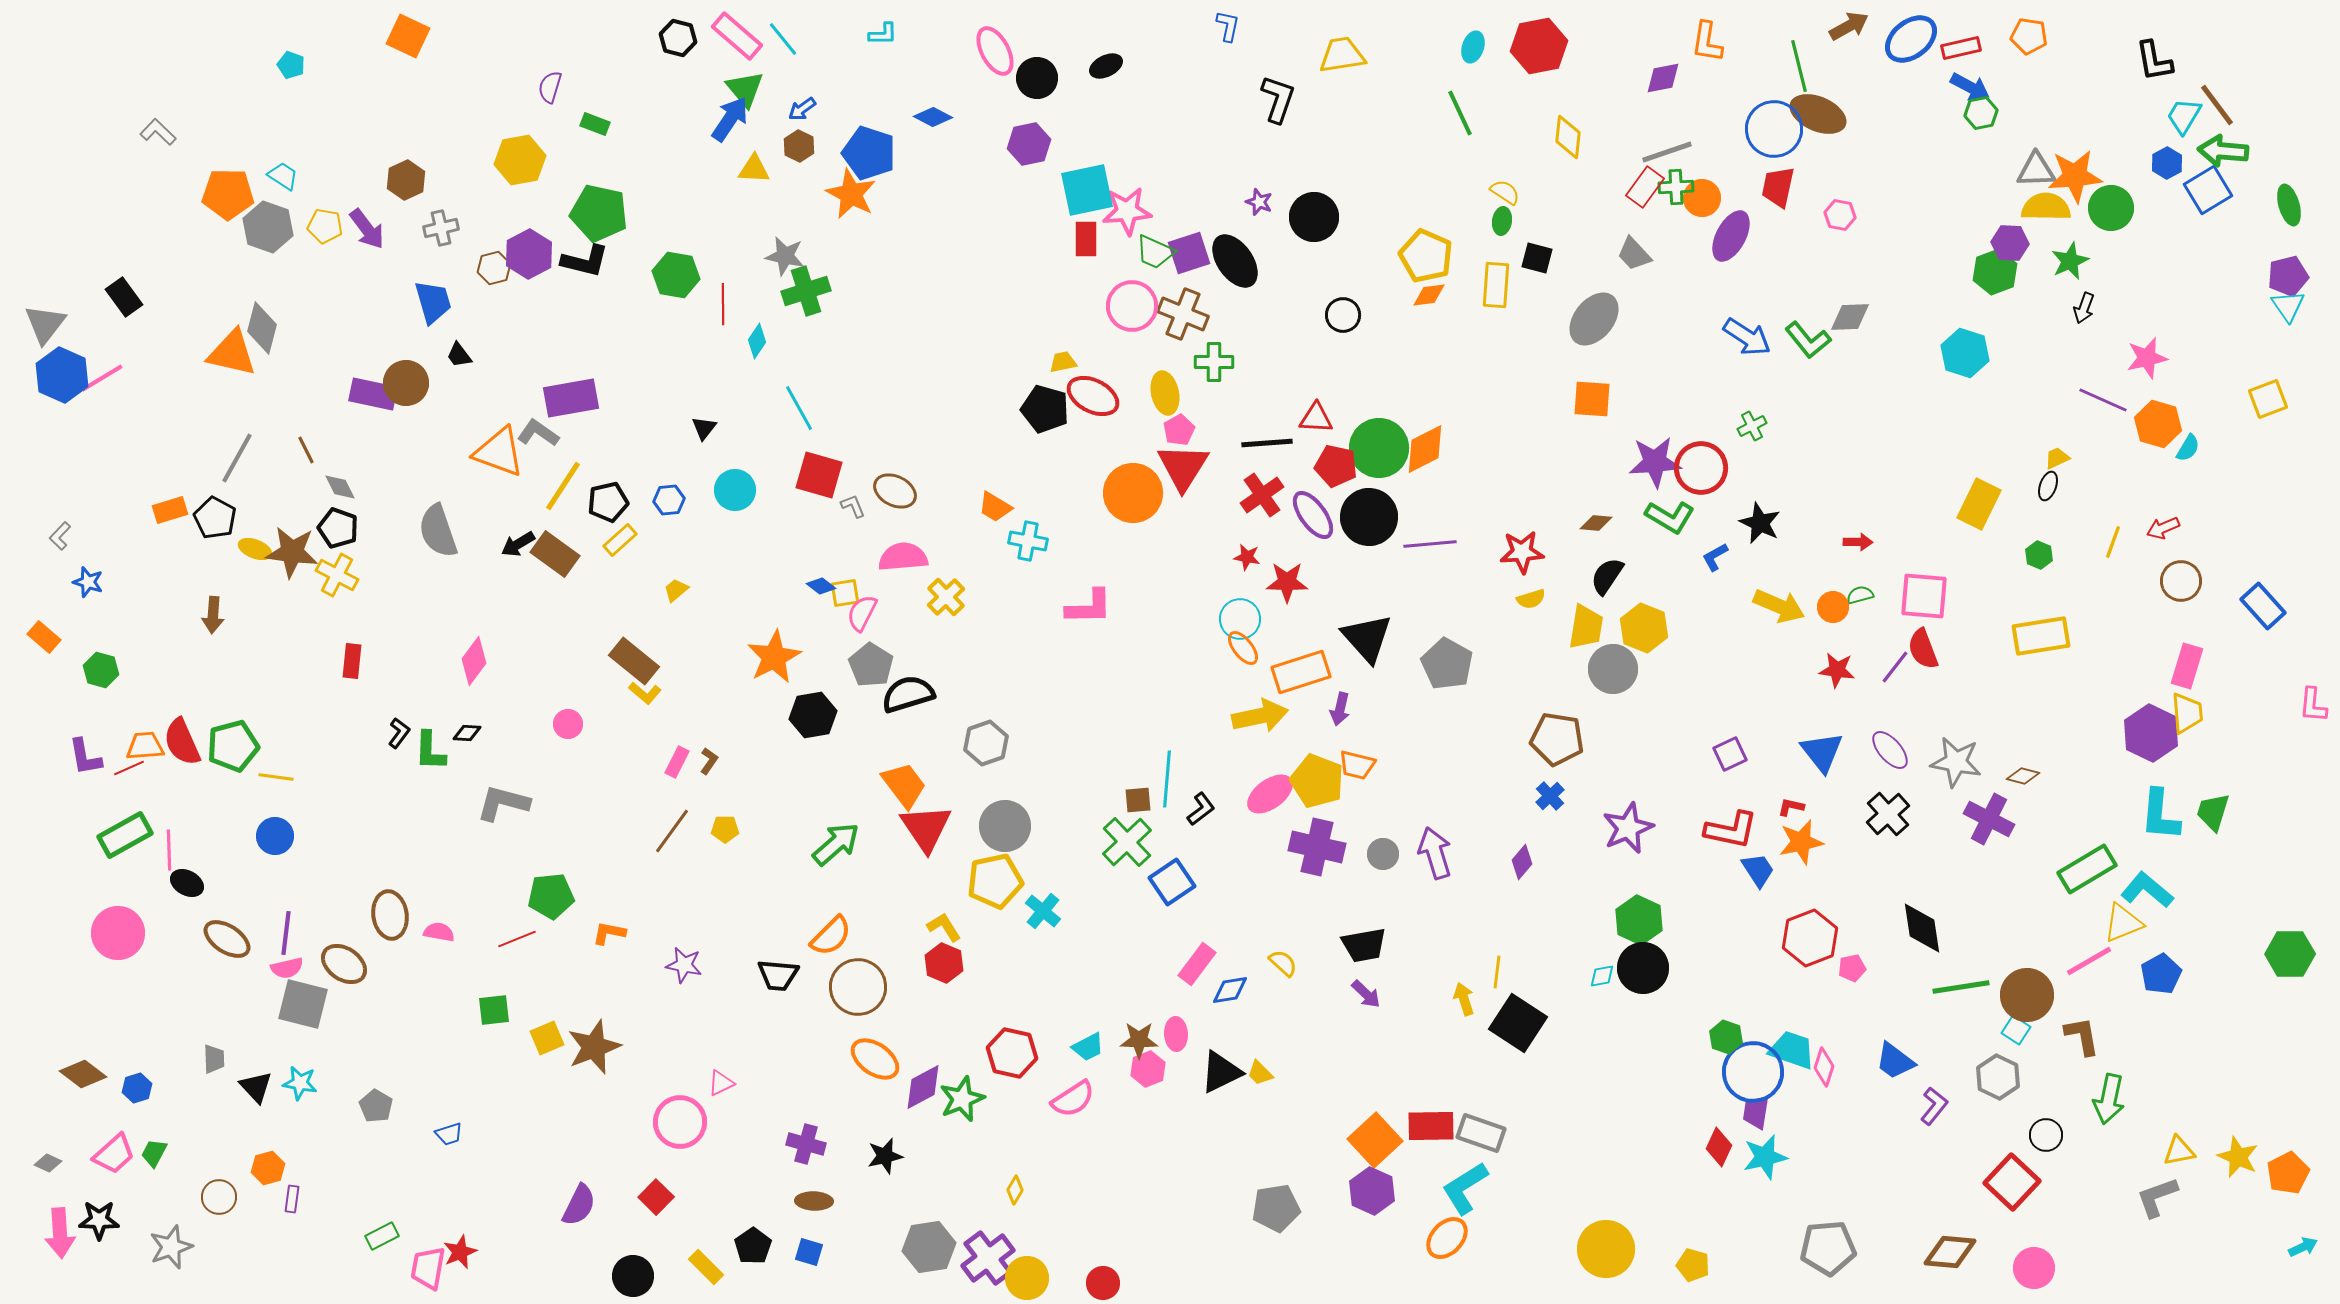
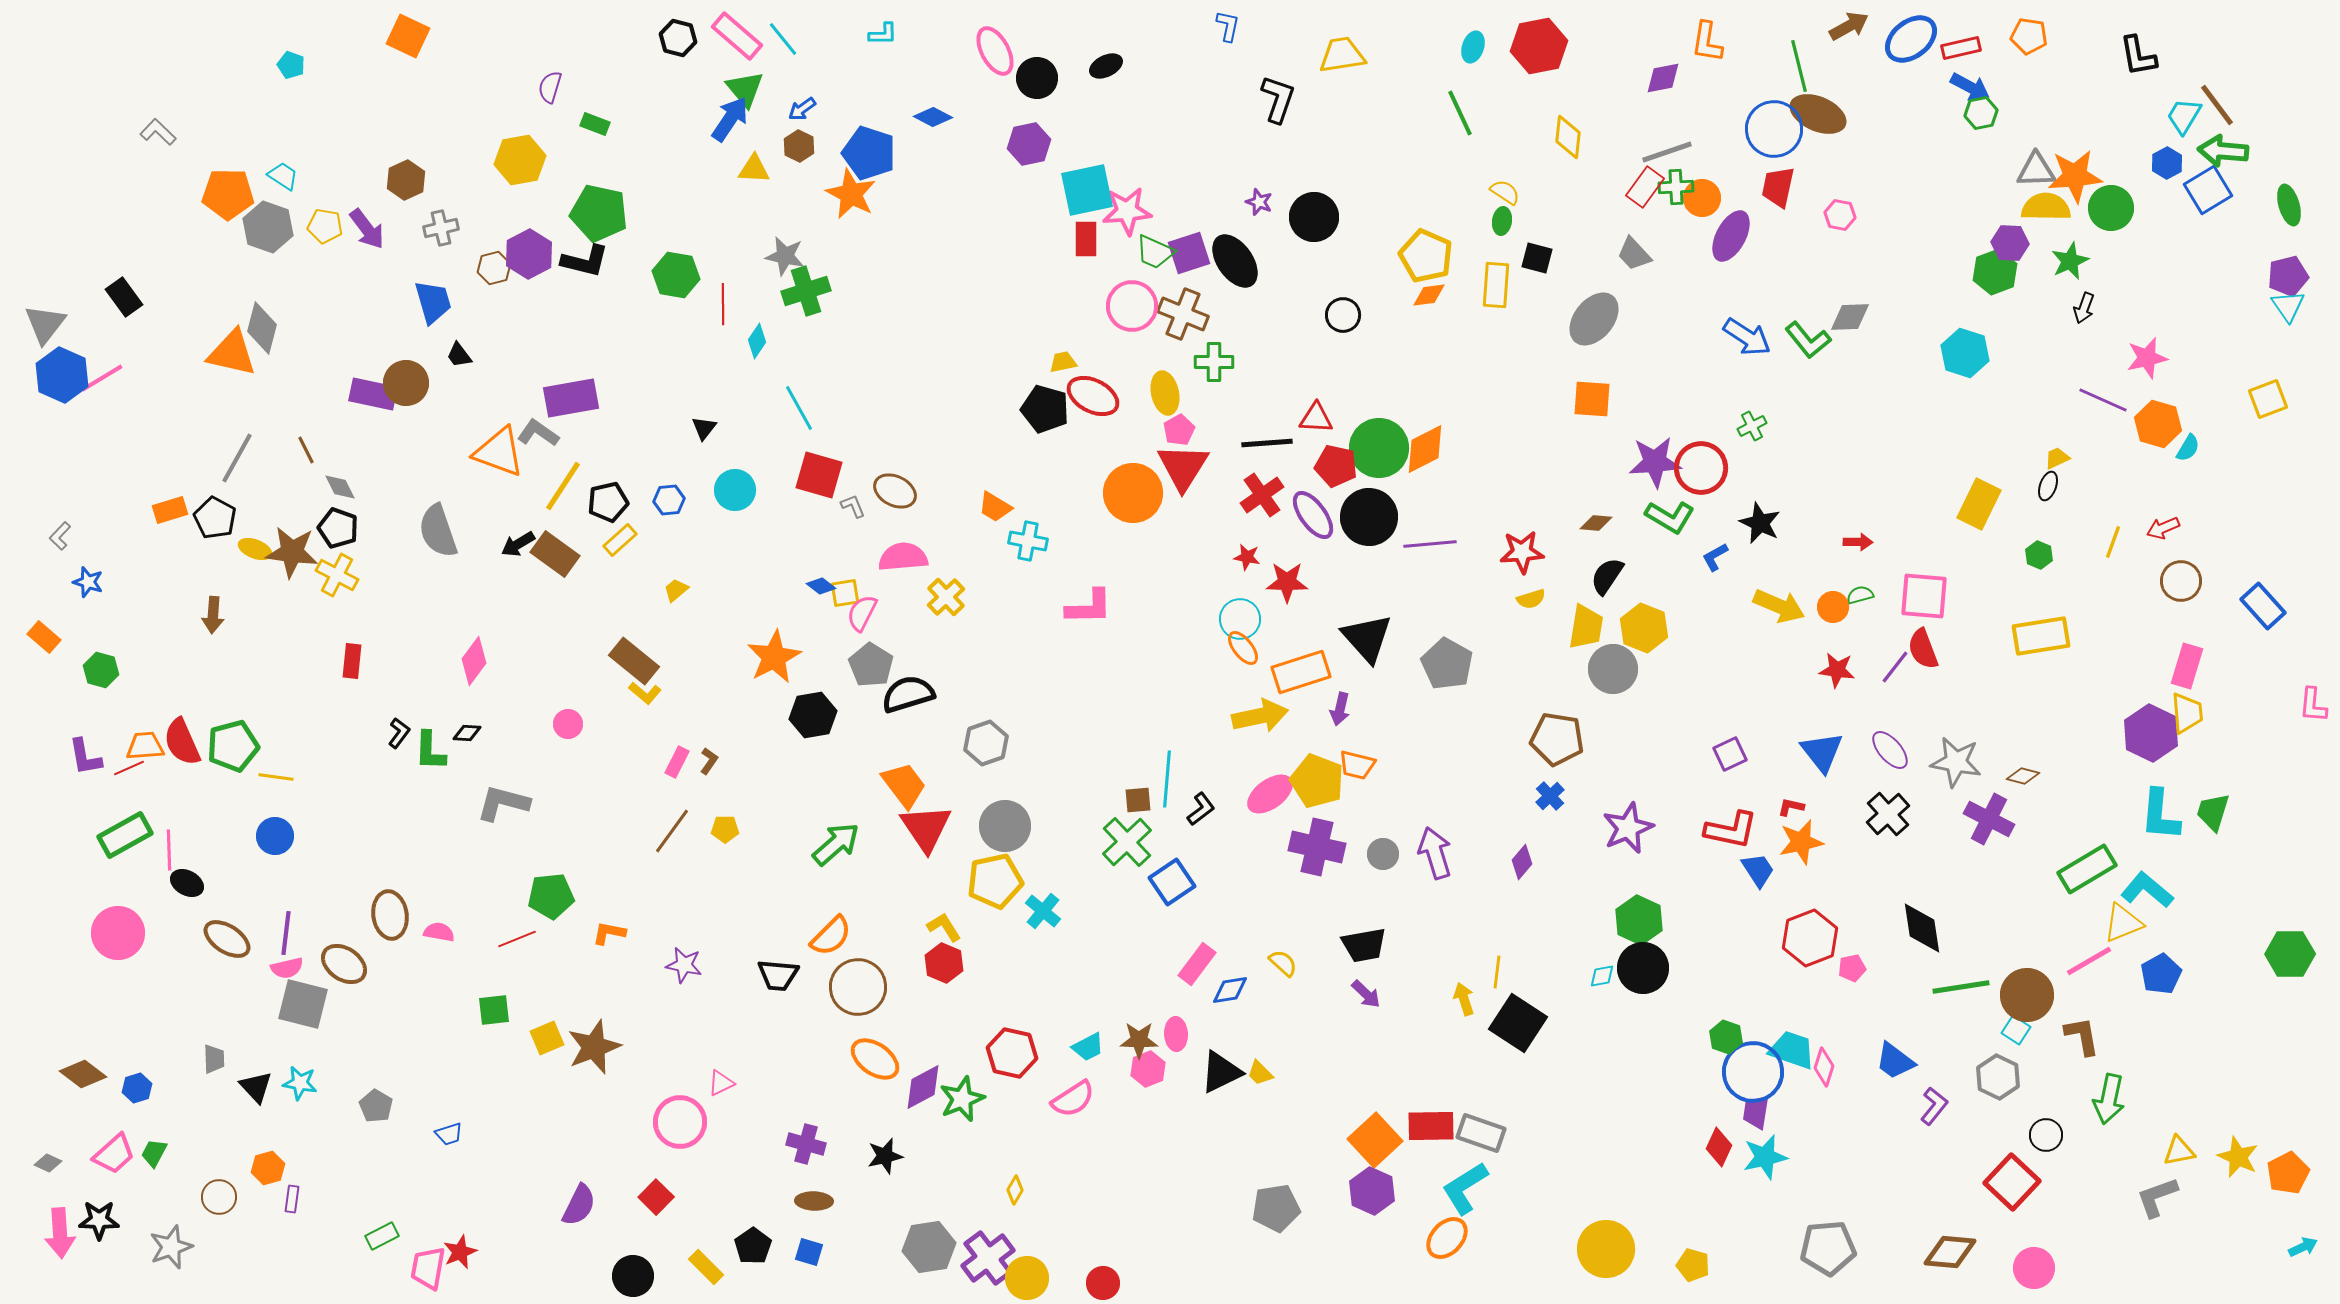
black L-shape at (2154, 61): moved 16 px left, 5 px up
